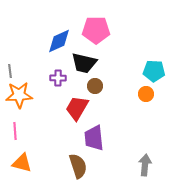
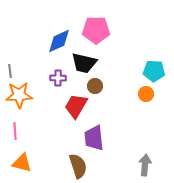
red trapezoid: moved 1 px left, 2 px up
